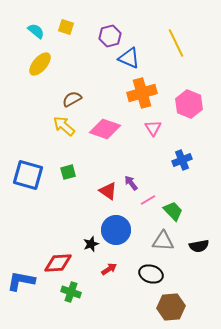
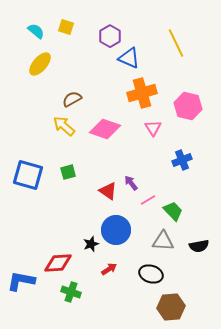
purple hexagon: rotated 15 degrees counterclockwise
pink hexagon: moved 1 px left, 2 px down; rotated 8 degrees counterclockwise
